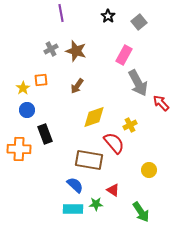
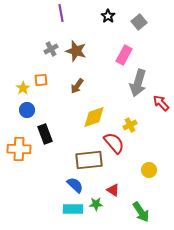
gray arrow: rotated 44 degrees clockwise
brown rectangle: rotated 16 degrees counterclockwise
